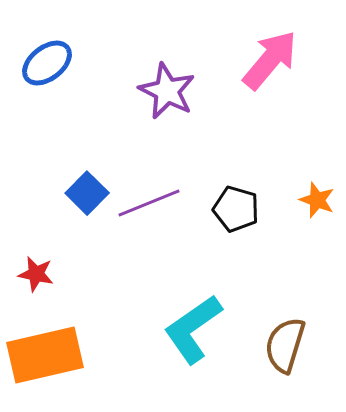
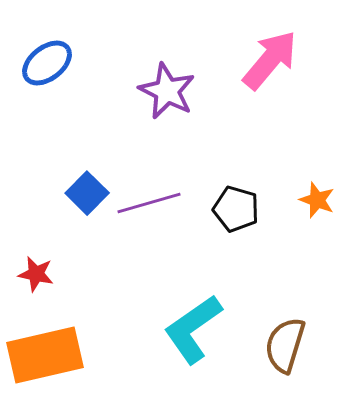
purple line: rotated 6 degrees clockwise
